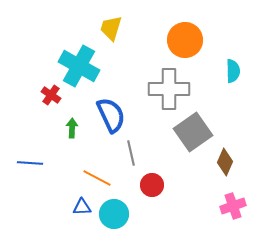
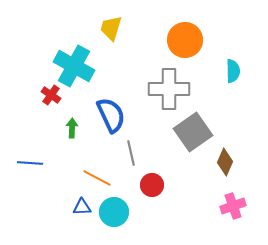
cyan cross: moved 5 px left
cyan circle: moved 2 px up
